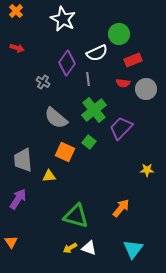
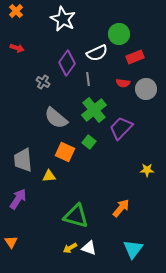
red rectangle: moved 2 px right, 3 px up
